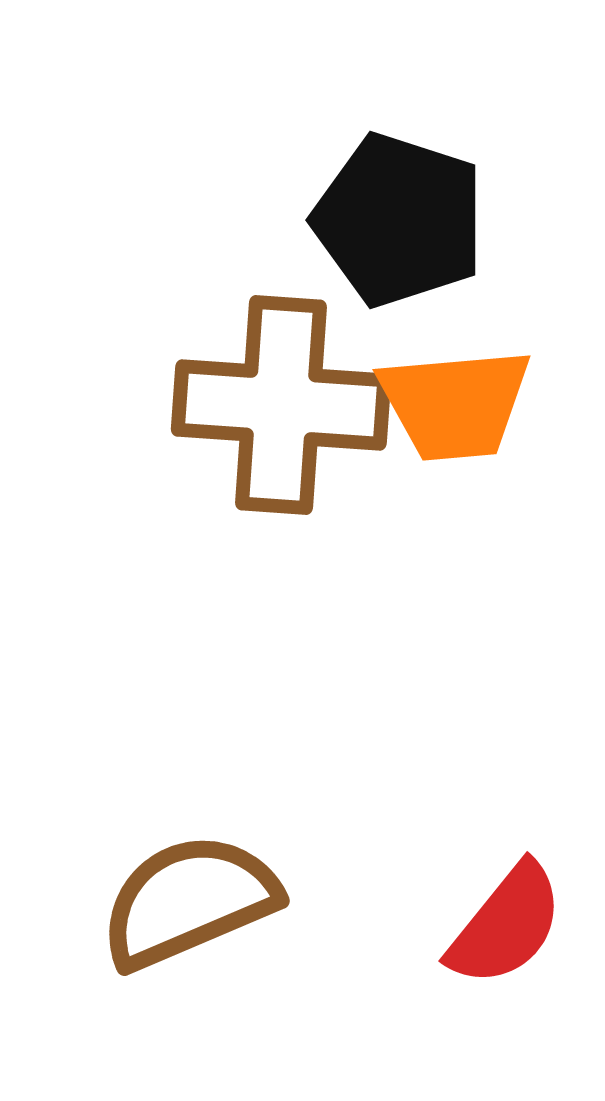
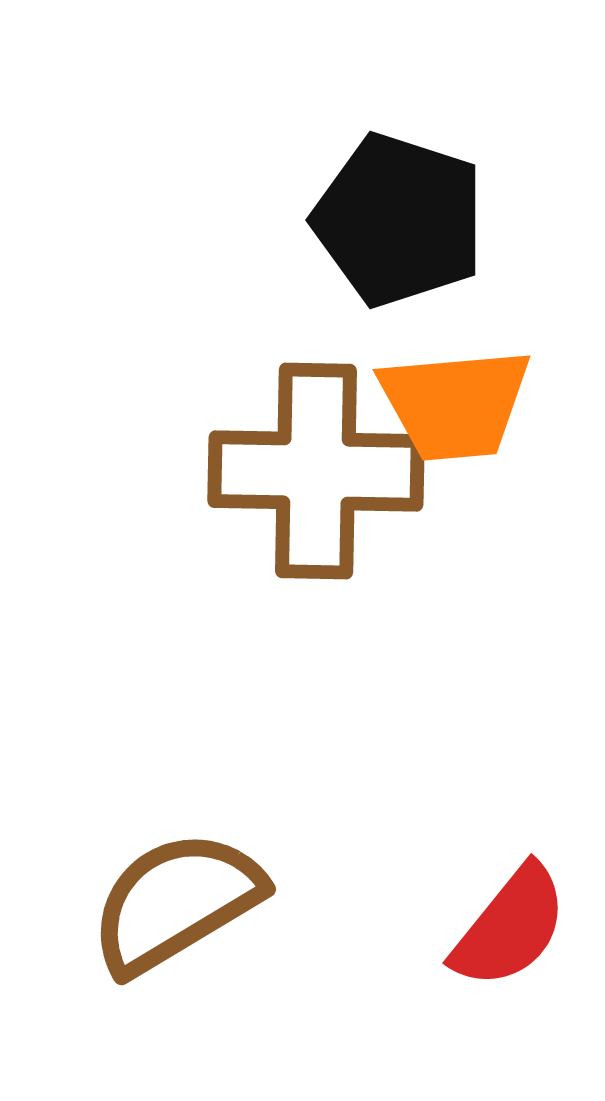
brown cross: moved 35 px right, 66 px down; rotated 3 degrees counterclockwise
brown semicircle: moved 13 px left, 1 px down; rotated 8 degrees counterclockwise
red semicircle: moved 4 px right, 2 px down
